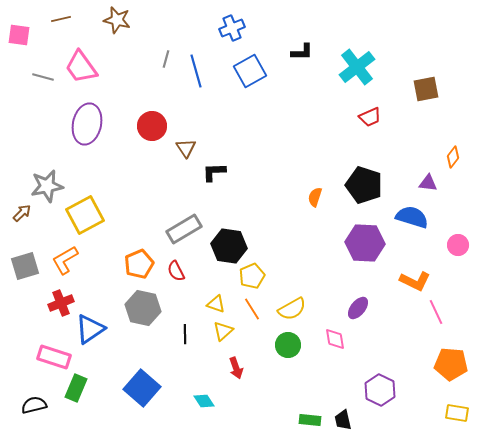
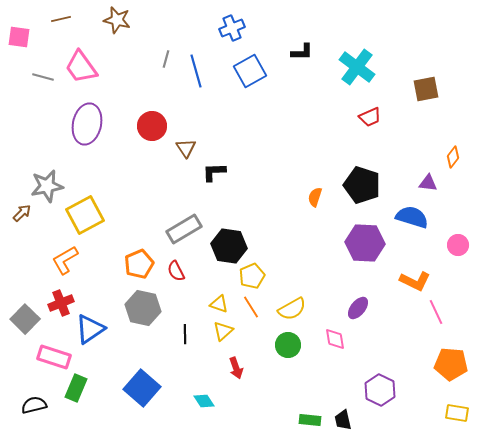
pink square at (19, 35): moved 2 px down
cyan cross at (357, 67): rotated 15 degrees counterclockwise
black pentagon at (364, 185): moved 2 px left
gray square at (25, 266): moved 53 px down; rotated 28 degrees counterclockwise
yellow triangle at (216, 304): moved 3 px right
orange line at (252, 309): moved 1 px left, 2 px up
